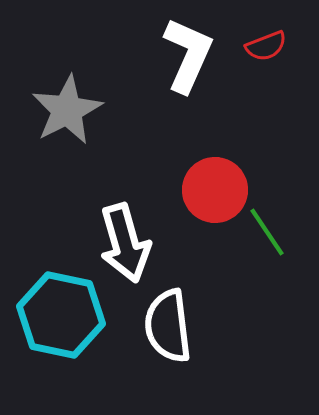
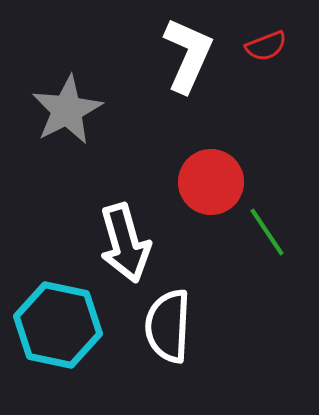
red circle: moved 4 px left, 8 px up
cyan hexagon: moved 3 px left, 10 px down
white semicircle: rotated 10 degrees clockwise
